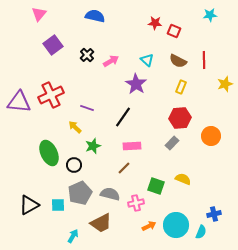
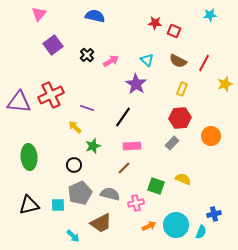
red line: moved 3 px down; rotated 30 degrees clockwise
yellow rectangle: moved 1 px right, 2 px down
green ellipse: moved 20 px left, 4 px down; rotated 20 degrees clockwise
black triangle: rotated 15 degrees clockwise
cyan arrow: rotated 104 degrees clockwise
